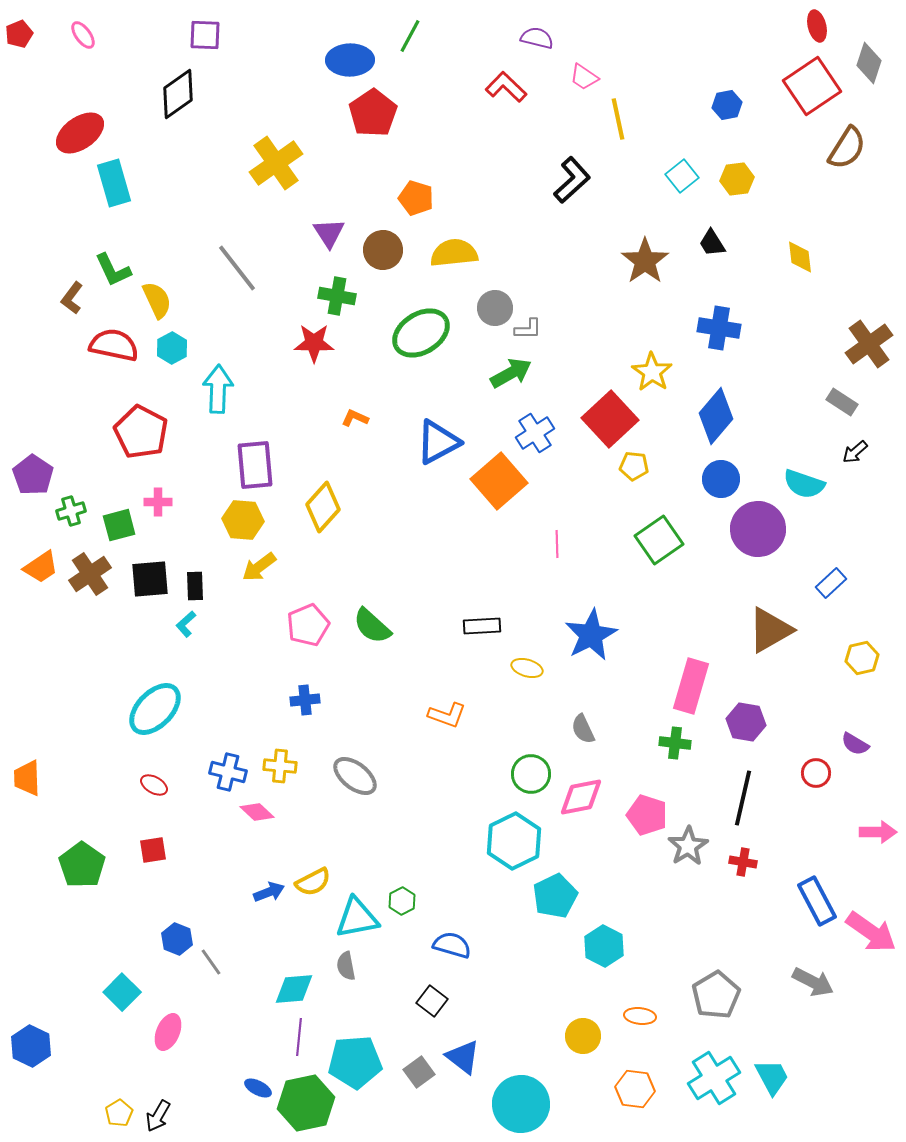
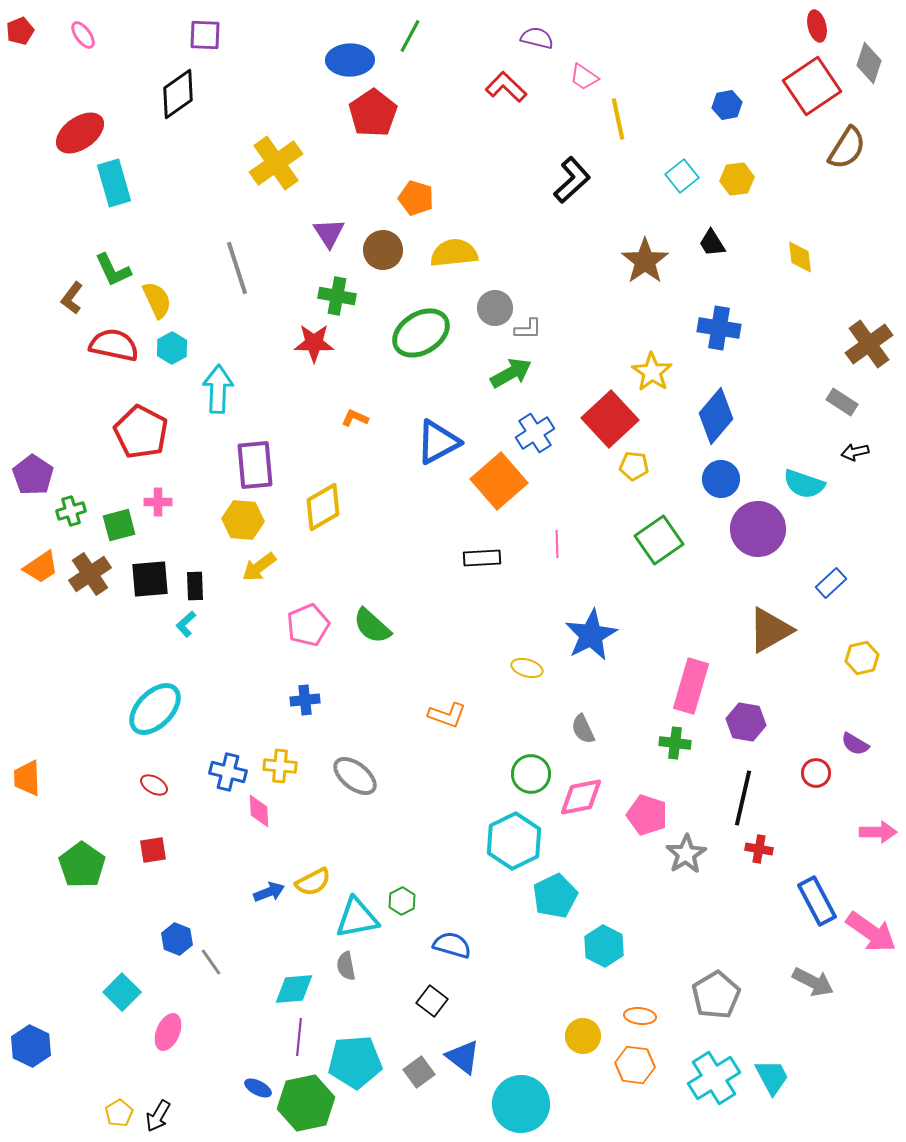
red pentagon at (19, 34): moved 1 px right, 3 px up
gray line at (237, 268): rotated 20 degrees clockwise
black arrow at (855, 452): rotated 28 degrees clockwise
yellow diamond at (323, 507): rotated 18 degrees clockwise
black rectangle at (482, 626): moved 68 px up
pink diamond at (257, 812): moved 2 px right, 1 px up; rotated 44 degrees clockwise
gray star at (688, 846): moved 2 px left, 8 px down
red cross at (743, 862): moved 16 px right, 13 px up
orange hexagon at (635, 1089): moved 24 px up
